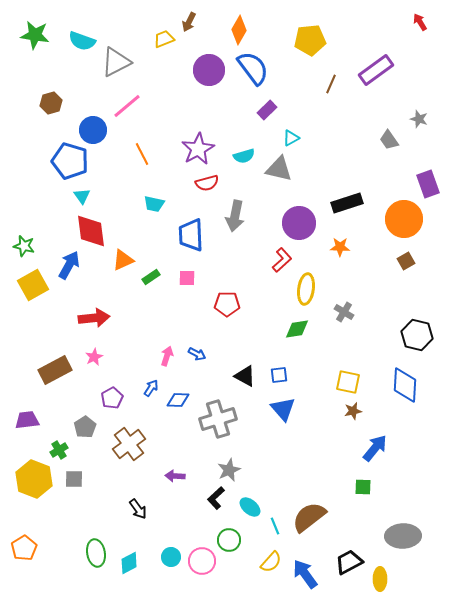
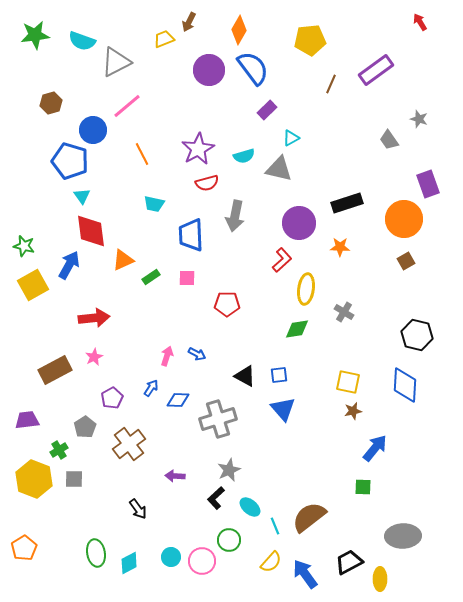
green star at (35, 35): rotated 16 degrees counterclockwise
